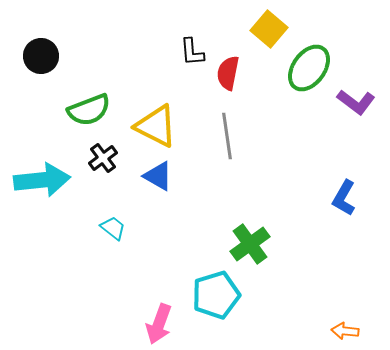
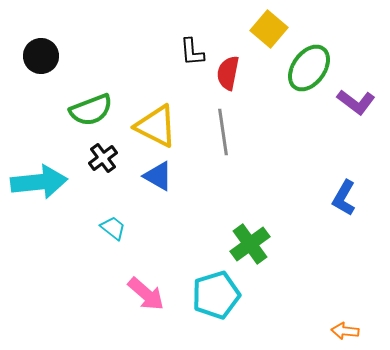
green semicircle: moved 2 px right
gray line: moved 4 px left, 4 px up
cyan arrow: moved 3 px left, 2 px down
pink arrow: moved 13 px left, 30 px up; rotated 69 degrees counterclockwise
